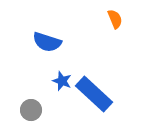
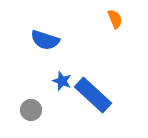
blue semicircle: moved 2 px left, 2 px up
blue rectangle: moved 1 px left, 1 px down
